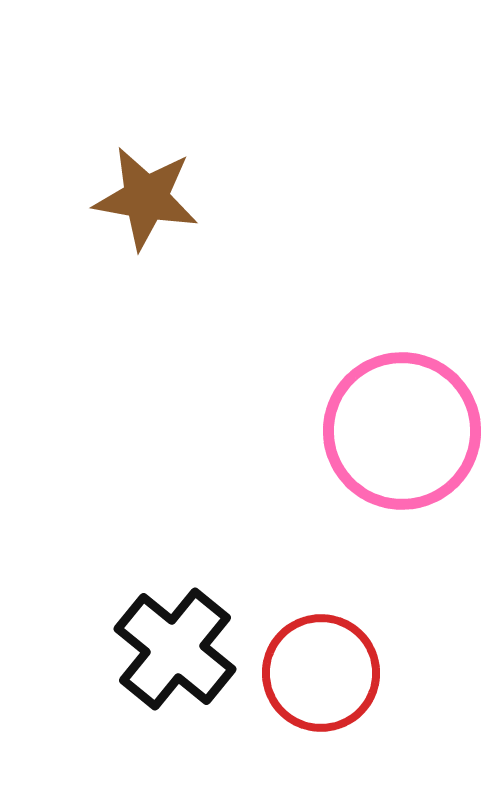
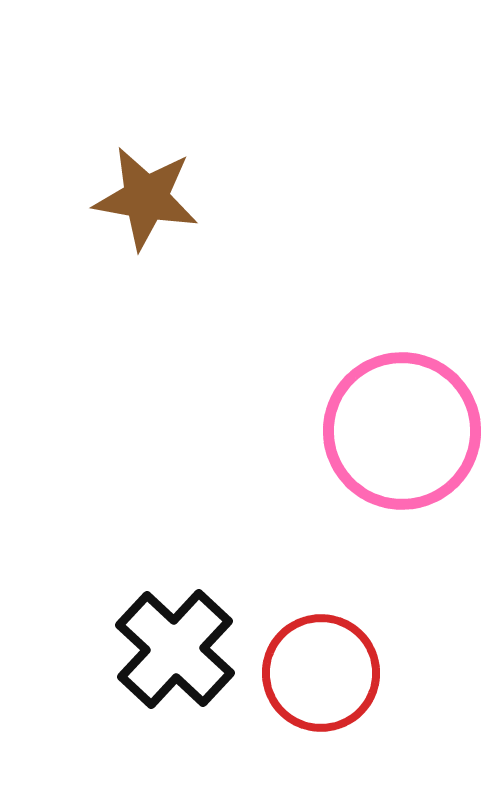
black cross: rotated 4 degrees clockwise
